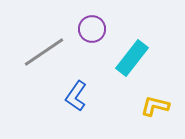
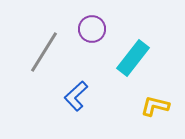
gray line: rotated 24 degrees counterclockwise
cyan rectangle: moved 1 px right
blue L-shape: rotated 12 degrees clockwise
